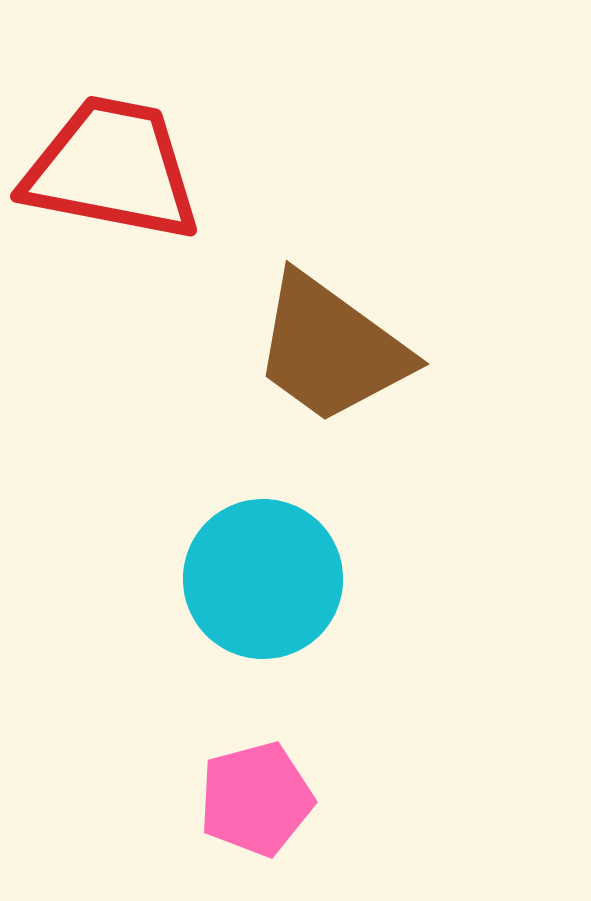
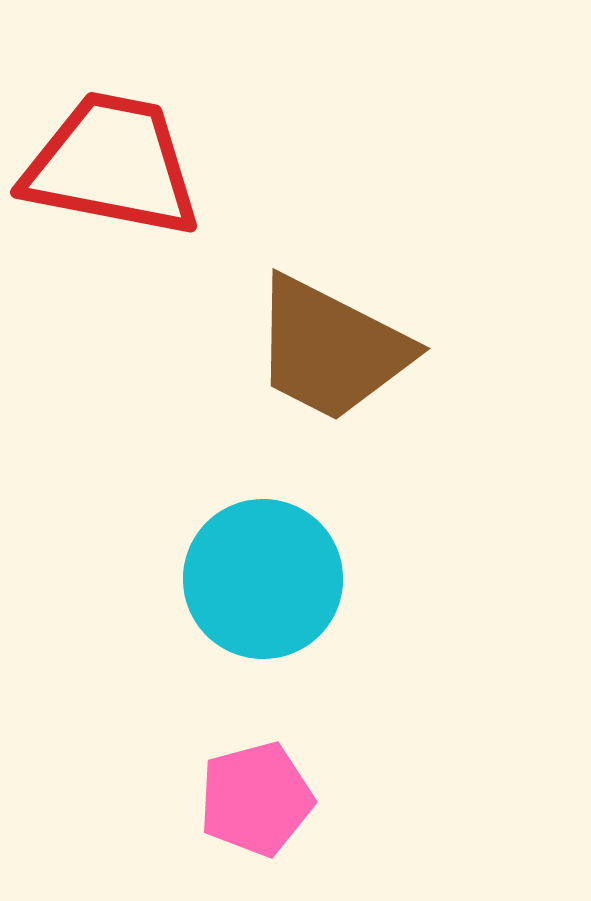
red trapezoid: moved 4 px up
brown trapezoid: rotated 9 degrees counterclockwise
